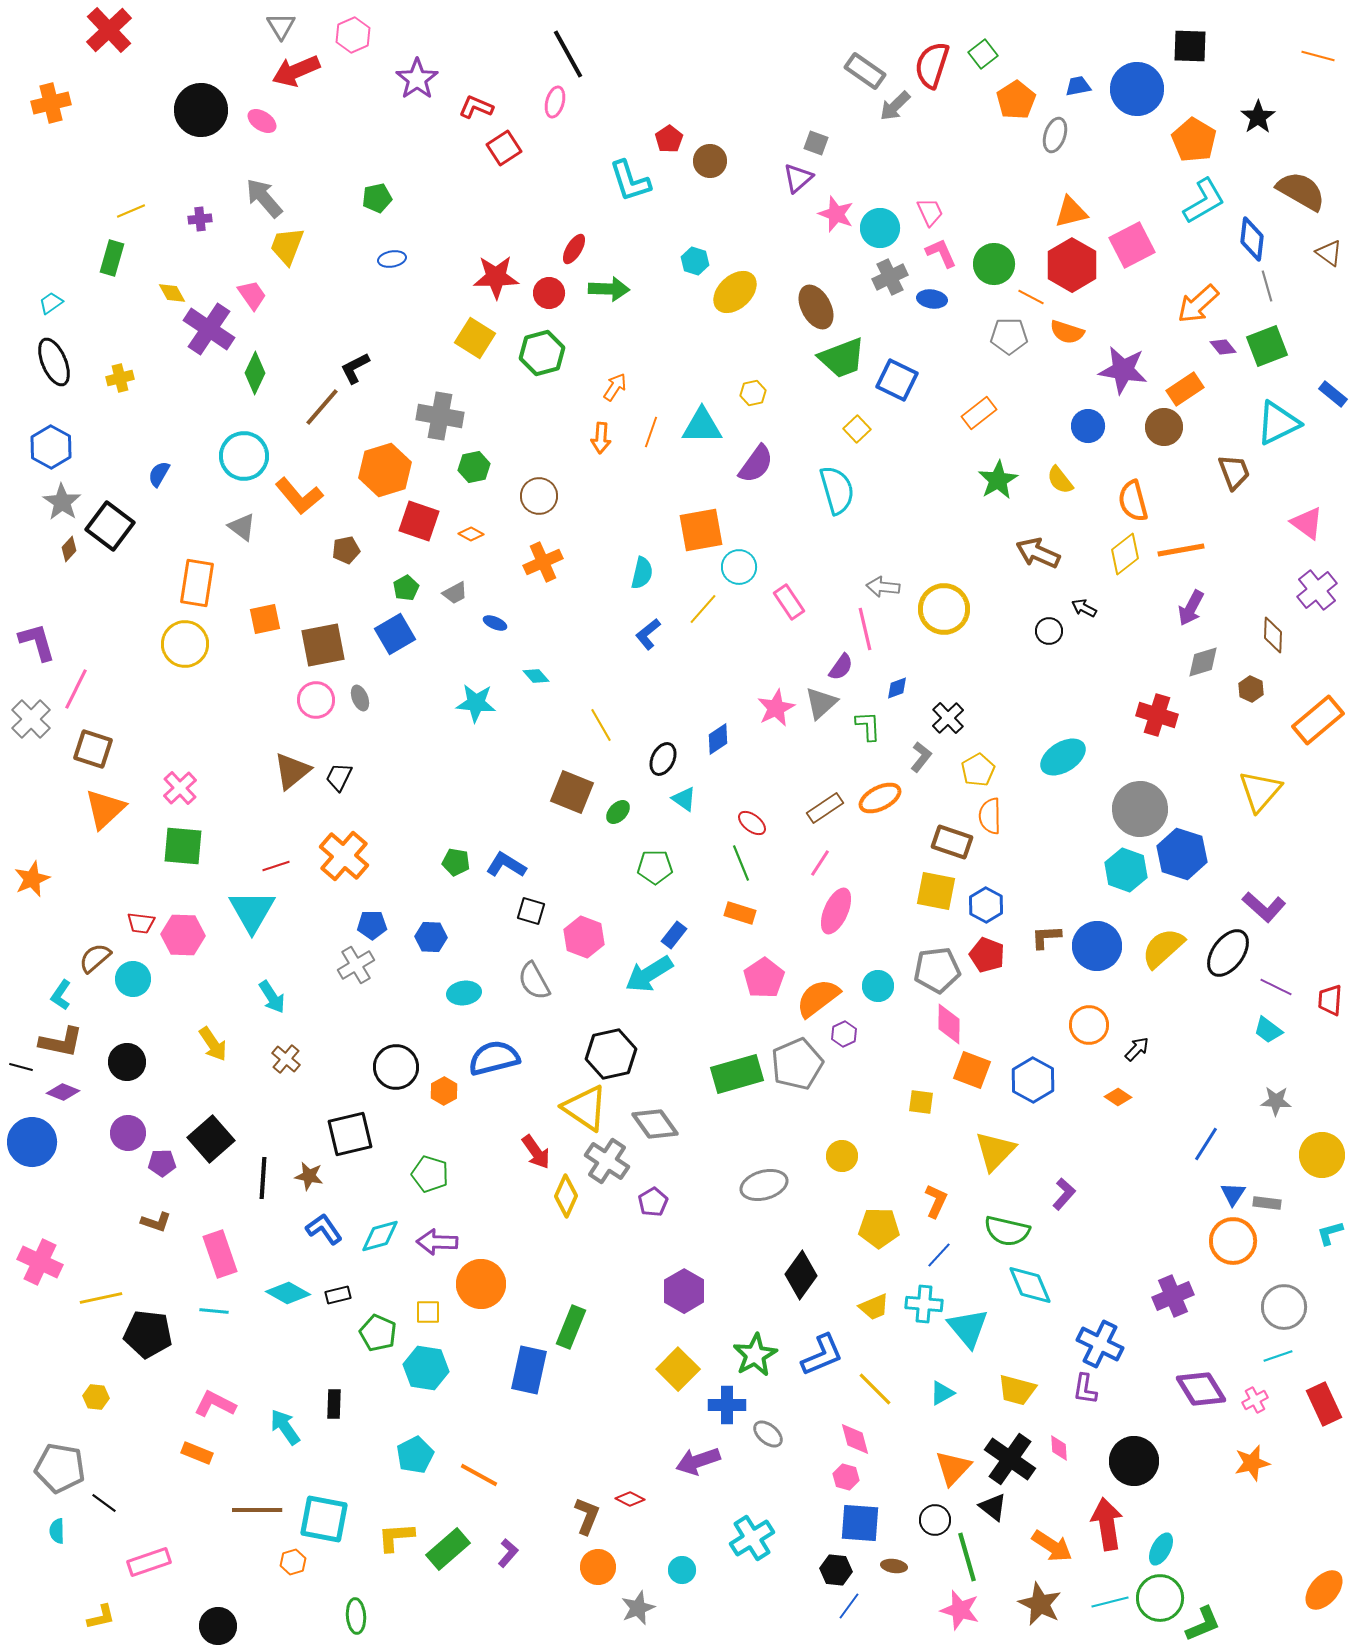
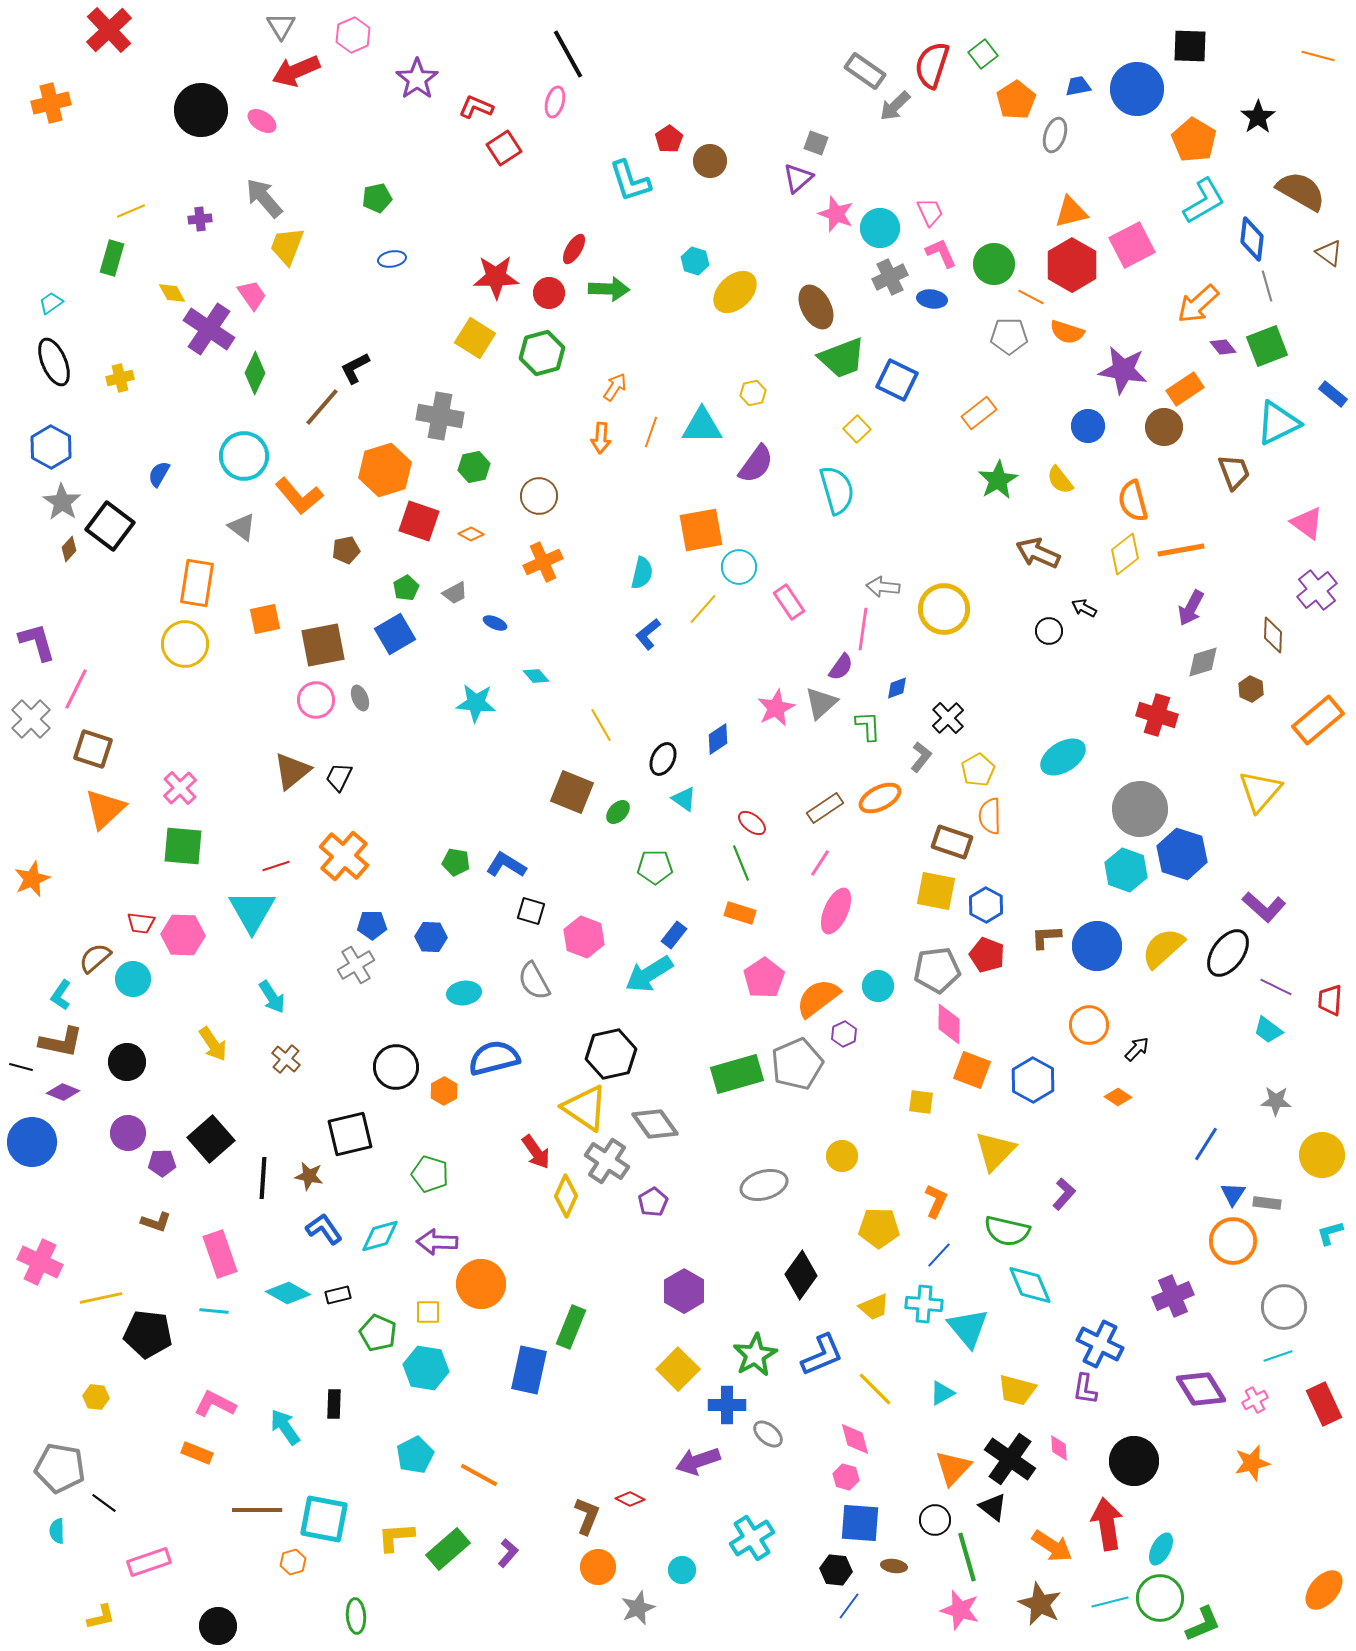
pink line at (865, 629): moved 2 px left; rotated 21 degrees clockwise
